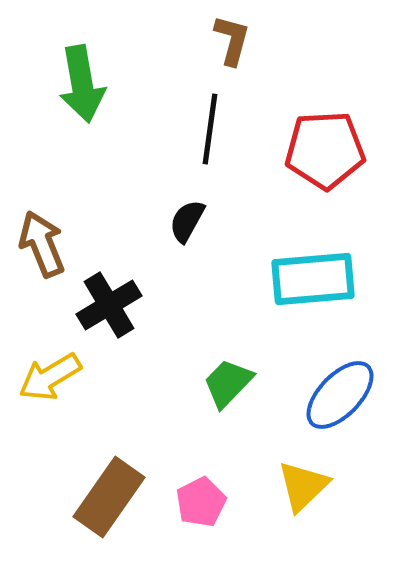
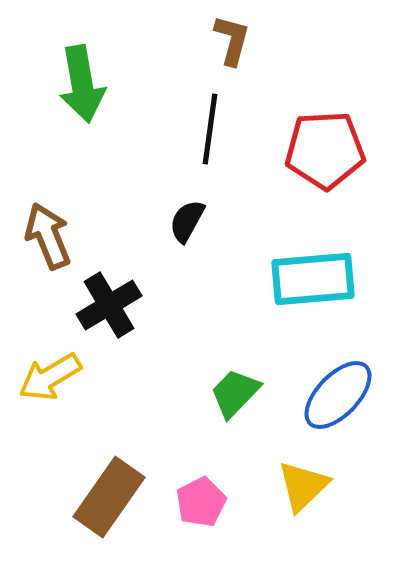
brown arrow: moved 6 px right, 8 px up
green trapezoid: moved 7 px right, 10 px down
blue ellipse: moved 2 px left
